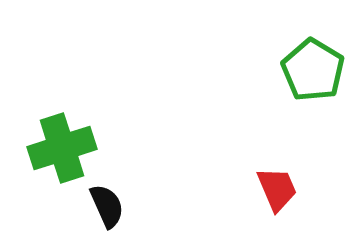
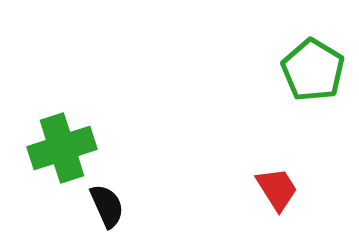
red trapezoid: rotated 9 degrees counterclockwise
